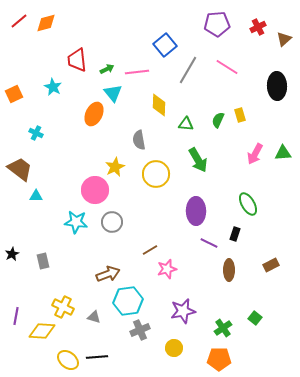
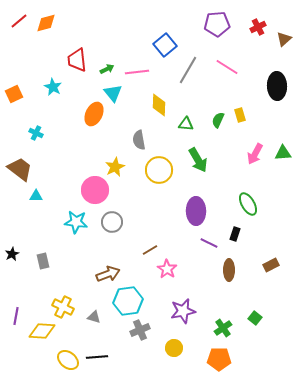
yellow circle at (156, 174): moved 3 px right, 4 px up
pink star at (167, 269): rotated 24 degrees counterclockwise
